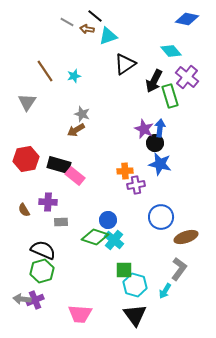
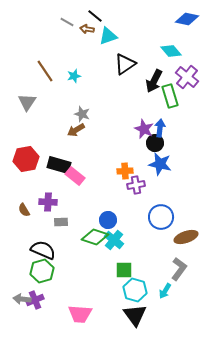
cyan hexagon at (135, 285): moved 5 px down
